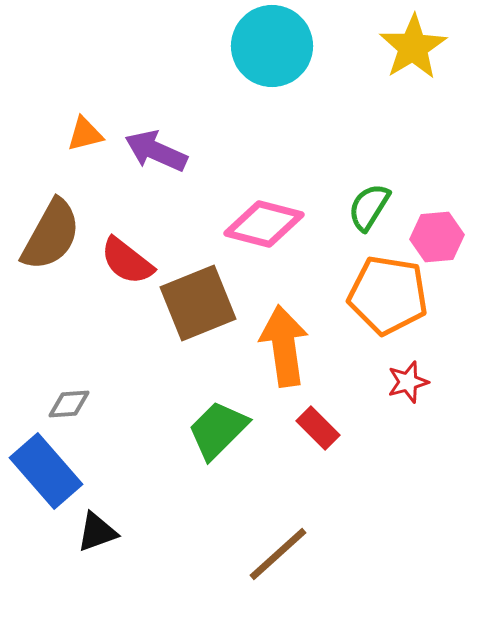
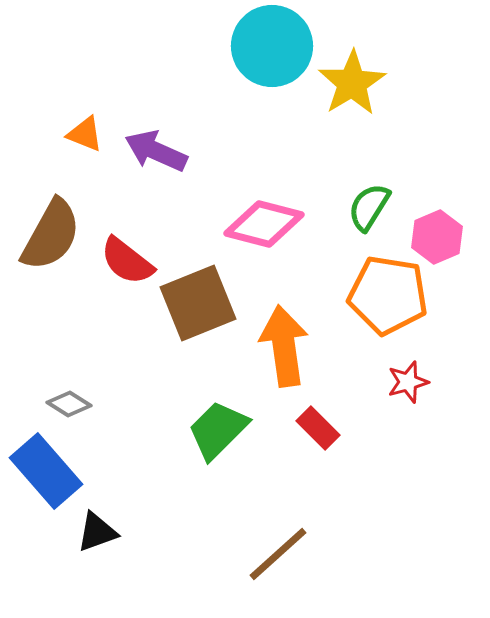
yellow star: moved 61 px left, 36 px down
orange triangle: rotated 36 degrees clockwise
pink hexagon: rotated 18 degrees counterclockwise
gray diamond: rotated 36 degrees clockwise
